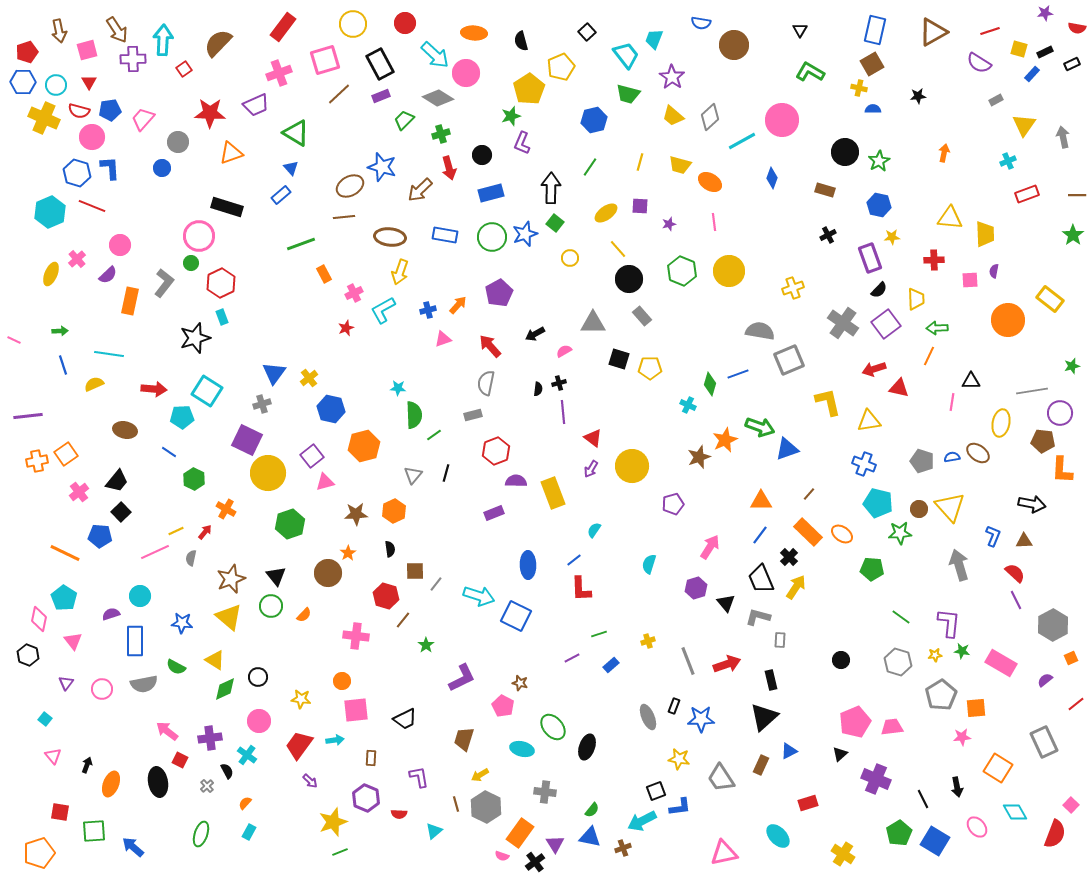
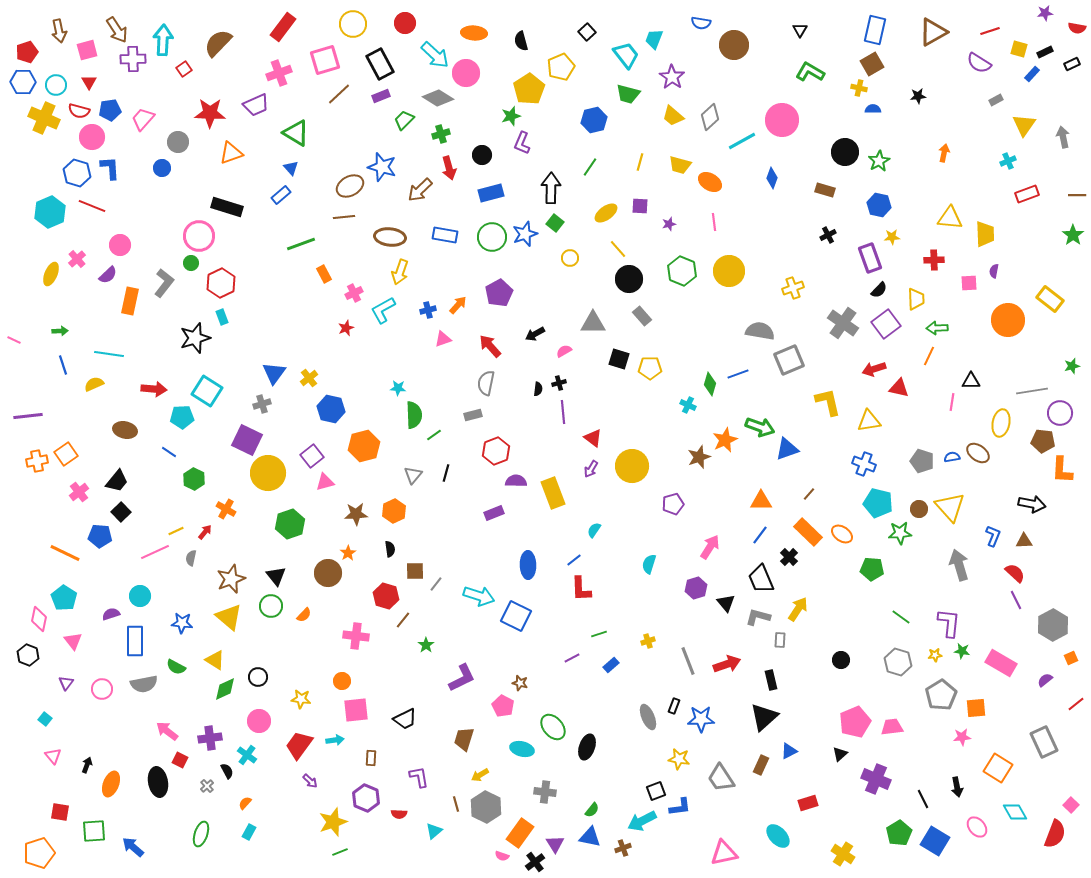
pink square at (970, 280): moved 1 px left, 3 px down
yellow arrow at (796, 587): moved 2 px right, 22 px down
